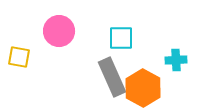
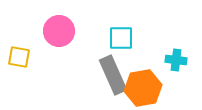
cyan cross: rotated 10 degrees clockwise
gray rectangle: moved 1 px right, 2 px up
orange hexagon: rotated 21 degrees clockwise
